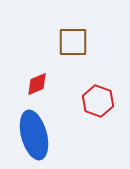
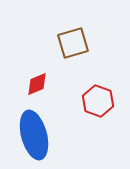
brown square: moved 1 px down; rotated 16 degrees counterclockwise
